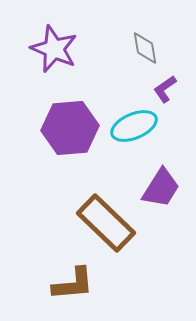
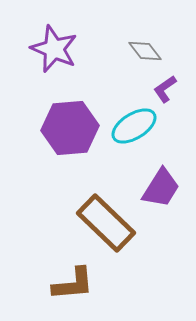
gray diamond: moved 3 px down; rotated 28 degrees counterclockwise
cyan ellipse: rotated 9 degrees counterclockwise
